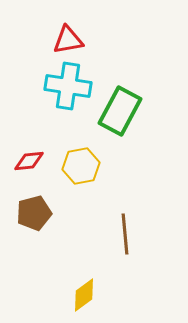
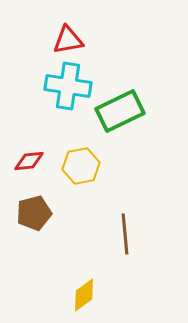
green rectangle: rotated 36 degrees clockwise
